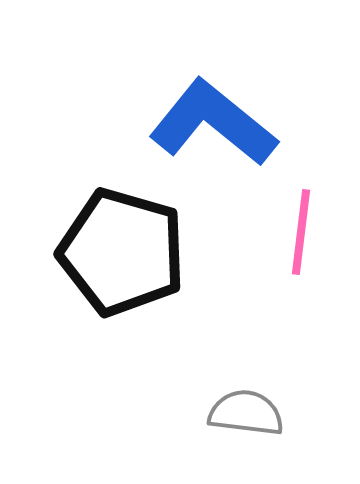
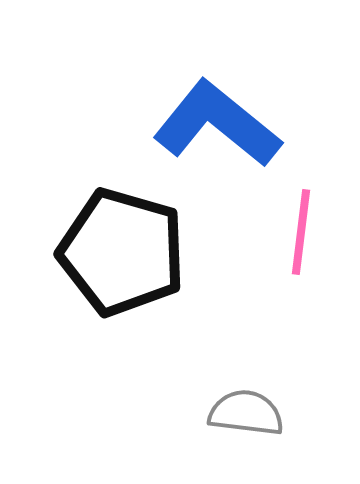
blue L-shape: moved 4 px right, 1 px down
